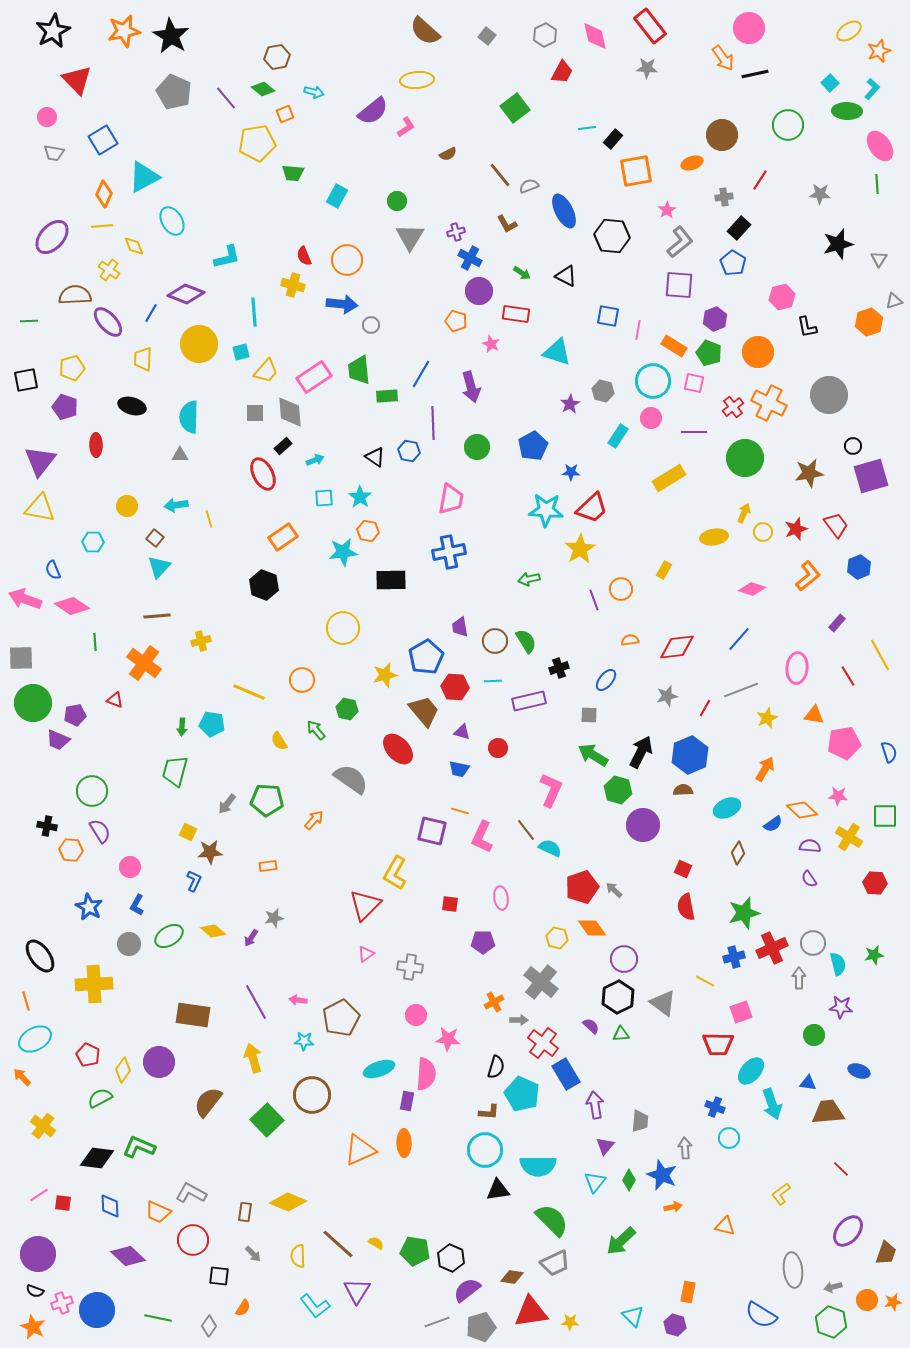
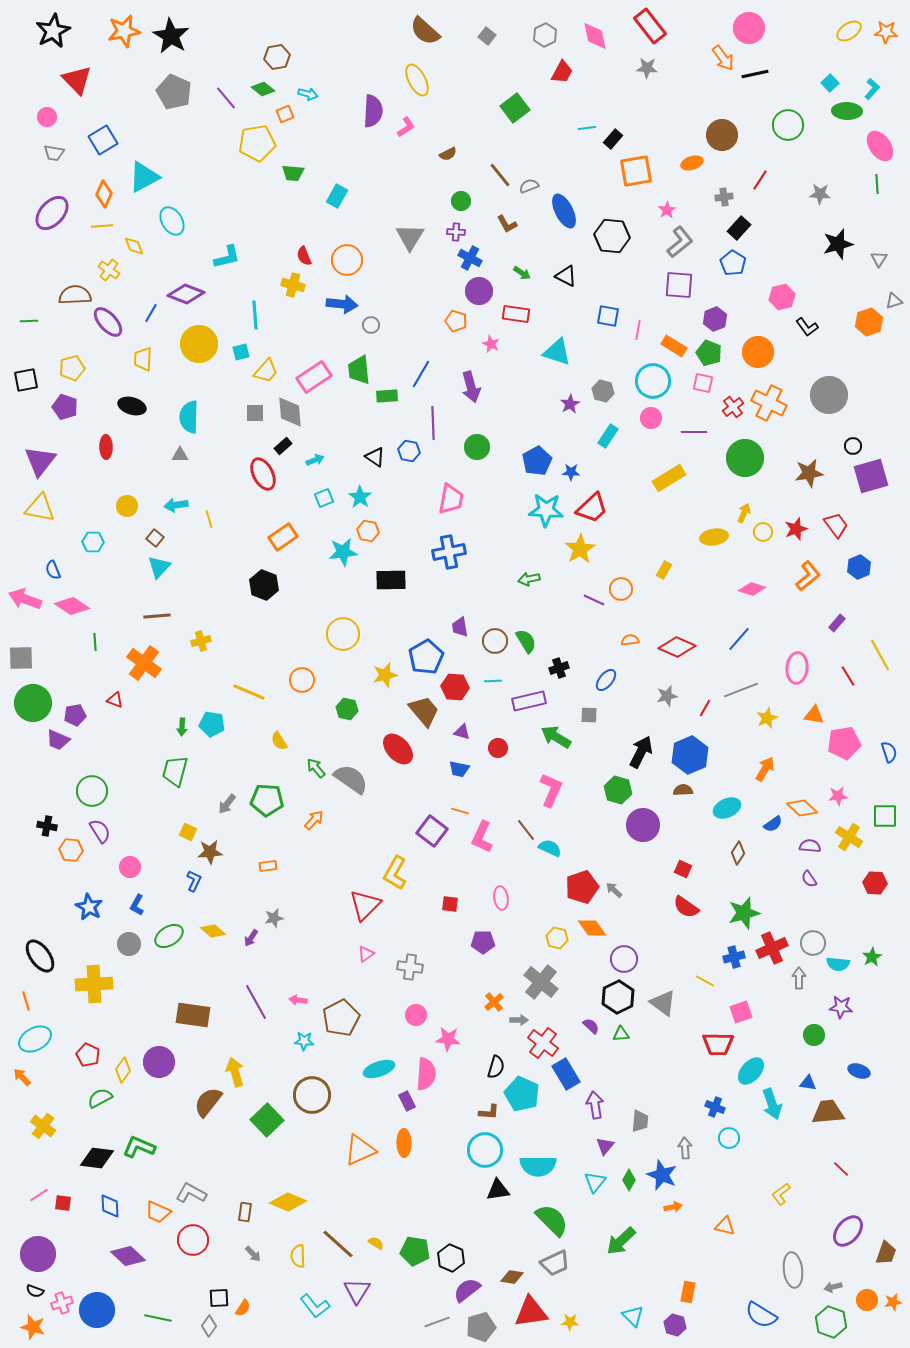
orange star at (879, 51): moved 7 px right, 19 px up; rotated 25 degrees clockwise
yellow ellipse at (417, 80): rotated 68 degrees clockwise
cyan arrow at (314, 92): moved 6 px left, 2 px down
purple semicircle at (373, 111): rotated 48 degrees counterclockwise
green circle at (397, 201): moved 64 px right
purple cross at (456, 232): rotated 18 degrees clockwise
purple ellipse at (52, 237): moved 24 px up
cyan line at (254, 312): moved 1 px right, 3 px down
black L-shape at (807, 327): rotated 25 degrees counterclockwise
pink square at (694, 383): moved 9 px right
cyan rectangle at (618, 436): moved 10 px left
red ellipse at (96, 445): moved 10 px right, 2 px down
blue pentagon at (533, 446): moved 4 px right, 15 px down
cyan square at (324, 498): rotated 18 degrees counterclockwise
purple line at (594, 600): rotated 45 degrees counterclockwise
yellow circle at (343, 628): moved 6 px down
red diamond at (677, 647): rotated 30 degrees clockwise
green arrow at (316, 730): moved 38 px down
green arrow at (593, 755): moved 37 px left, 18 px up
pink star at (838, 796): rotated 12 degrees counterclockwise
orange diamond at (802, 810): moved 2 px up
purple square at (432, 831): rotated 24 degrees clockwise
red semicircle at (686, 907): rotated 44 degrees counterclockwise
green star at (874, 955): moved 2 px left, 2 px down; rotated 18 degrees counterclockwise
cyan semicircle at (838, 964): rotated 110 degrees clockwise
orange cross at (494, 1002): rotated 12 degrees counterclockwise
yellow arrow at (253, 1058): moved 18 px left, 14 px down
purple rectangle at (407, 1101): rotated 36 degrees counterclockwise
black square at (219, 1276): moved 22 px down; rotated 10 degrees counterclockwise
orange star at (33, 1327): rotated 10 degrees counterclockwise
